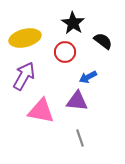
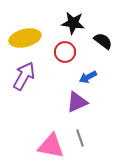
black star: rotated 25 degrees counterclockwise
purple triangle: moved 1 px down; rotated 30 degrees counterclockwise
pink triangle: moved 10 px right, 35 px down
